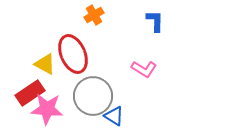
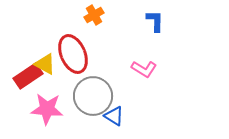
red rectangle: moved 2 px left, 17 px up
